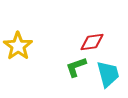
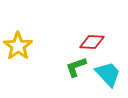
red diamond: rotated 10 degrees clockwise
cyan trapezoid: rotated 28 degrees counterclockwise
